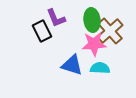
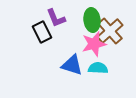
black rectangle: moved 1 px down
pink star: rotated 10 degrees counterclockwise
cyan semicircle: moved 2 px left
